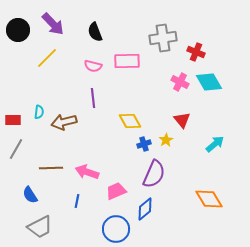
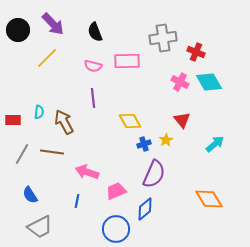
brown arrow: rotated 75 degrees clockwise
gray line: moved 6 px right, 5 px down
brown line: moved 1 px right, 16 px up; rotated 10 degrees clockwise
